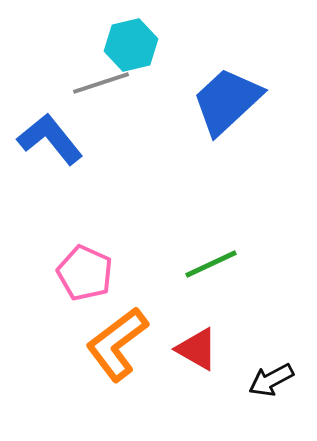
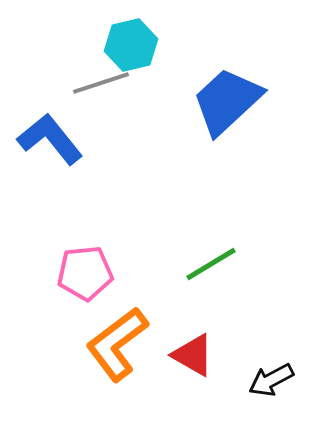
green line: rotated 6 degrees counterclockwise
pink pentagon: rotated 30 degrees counterclockwise
red triangle: moved 4 px left, 6 px down
